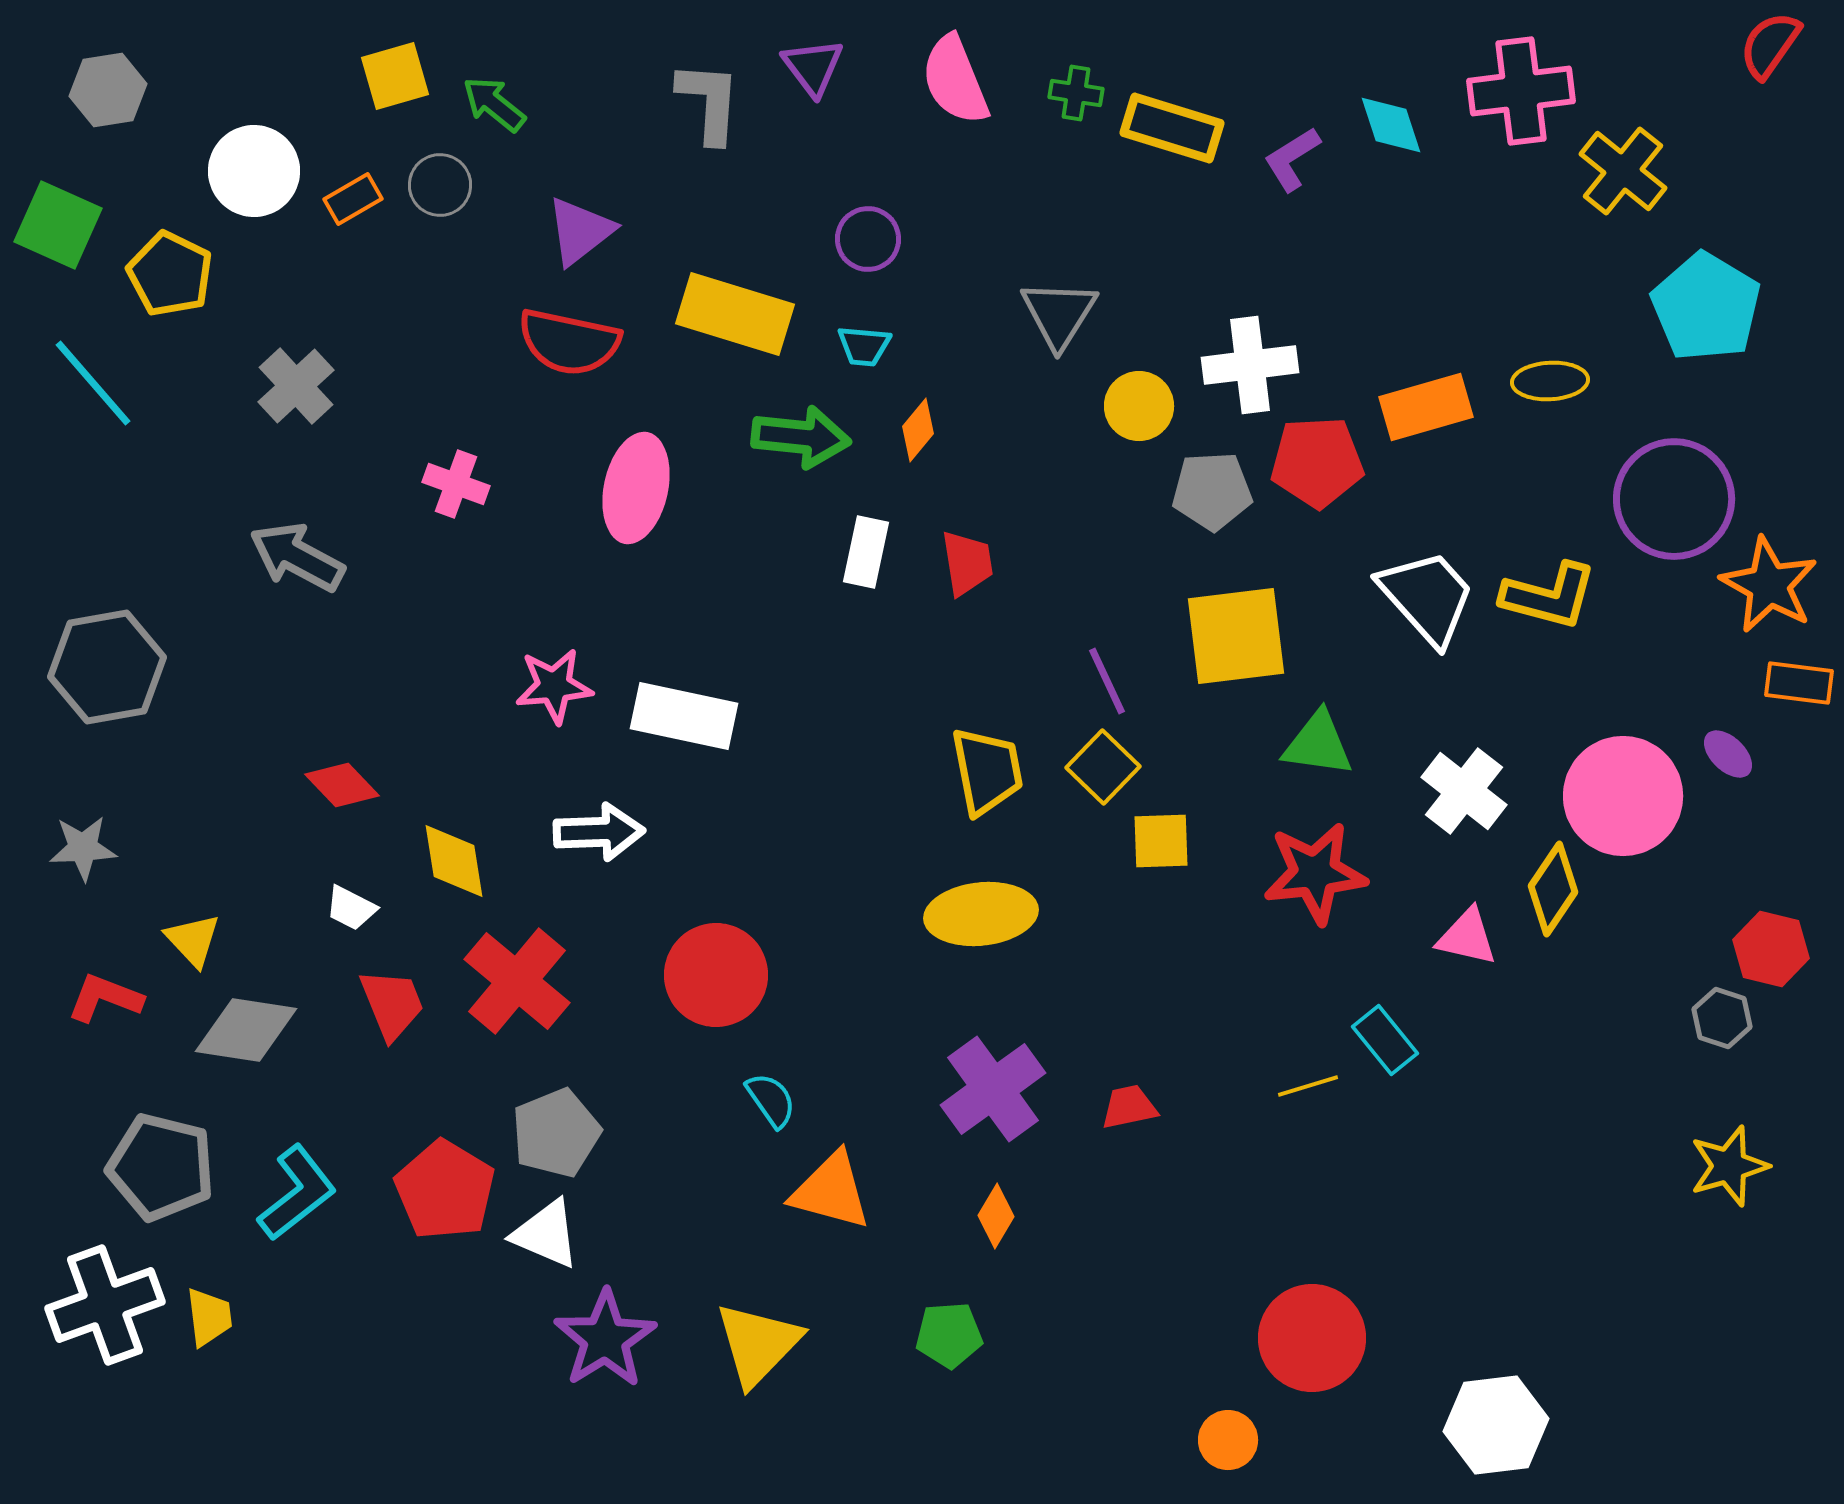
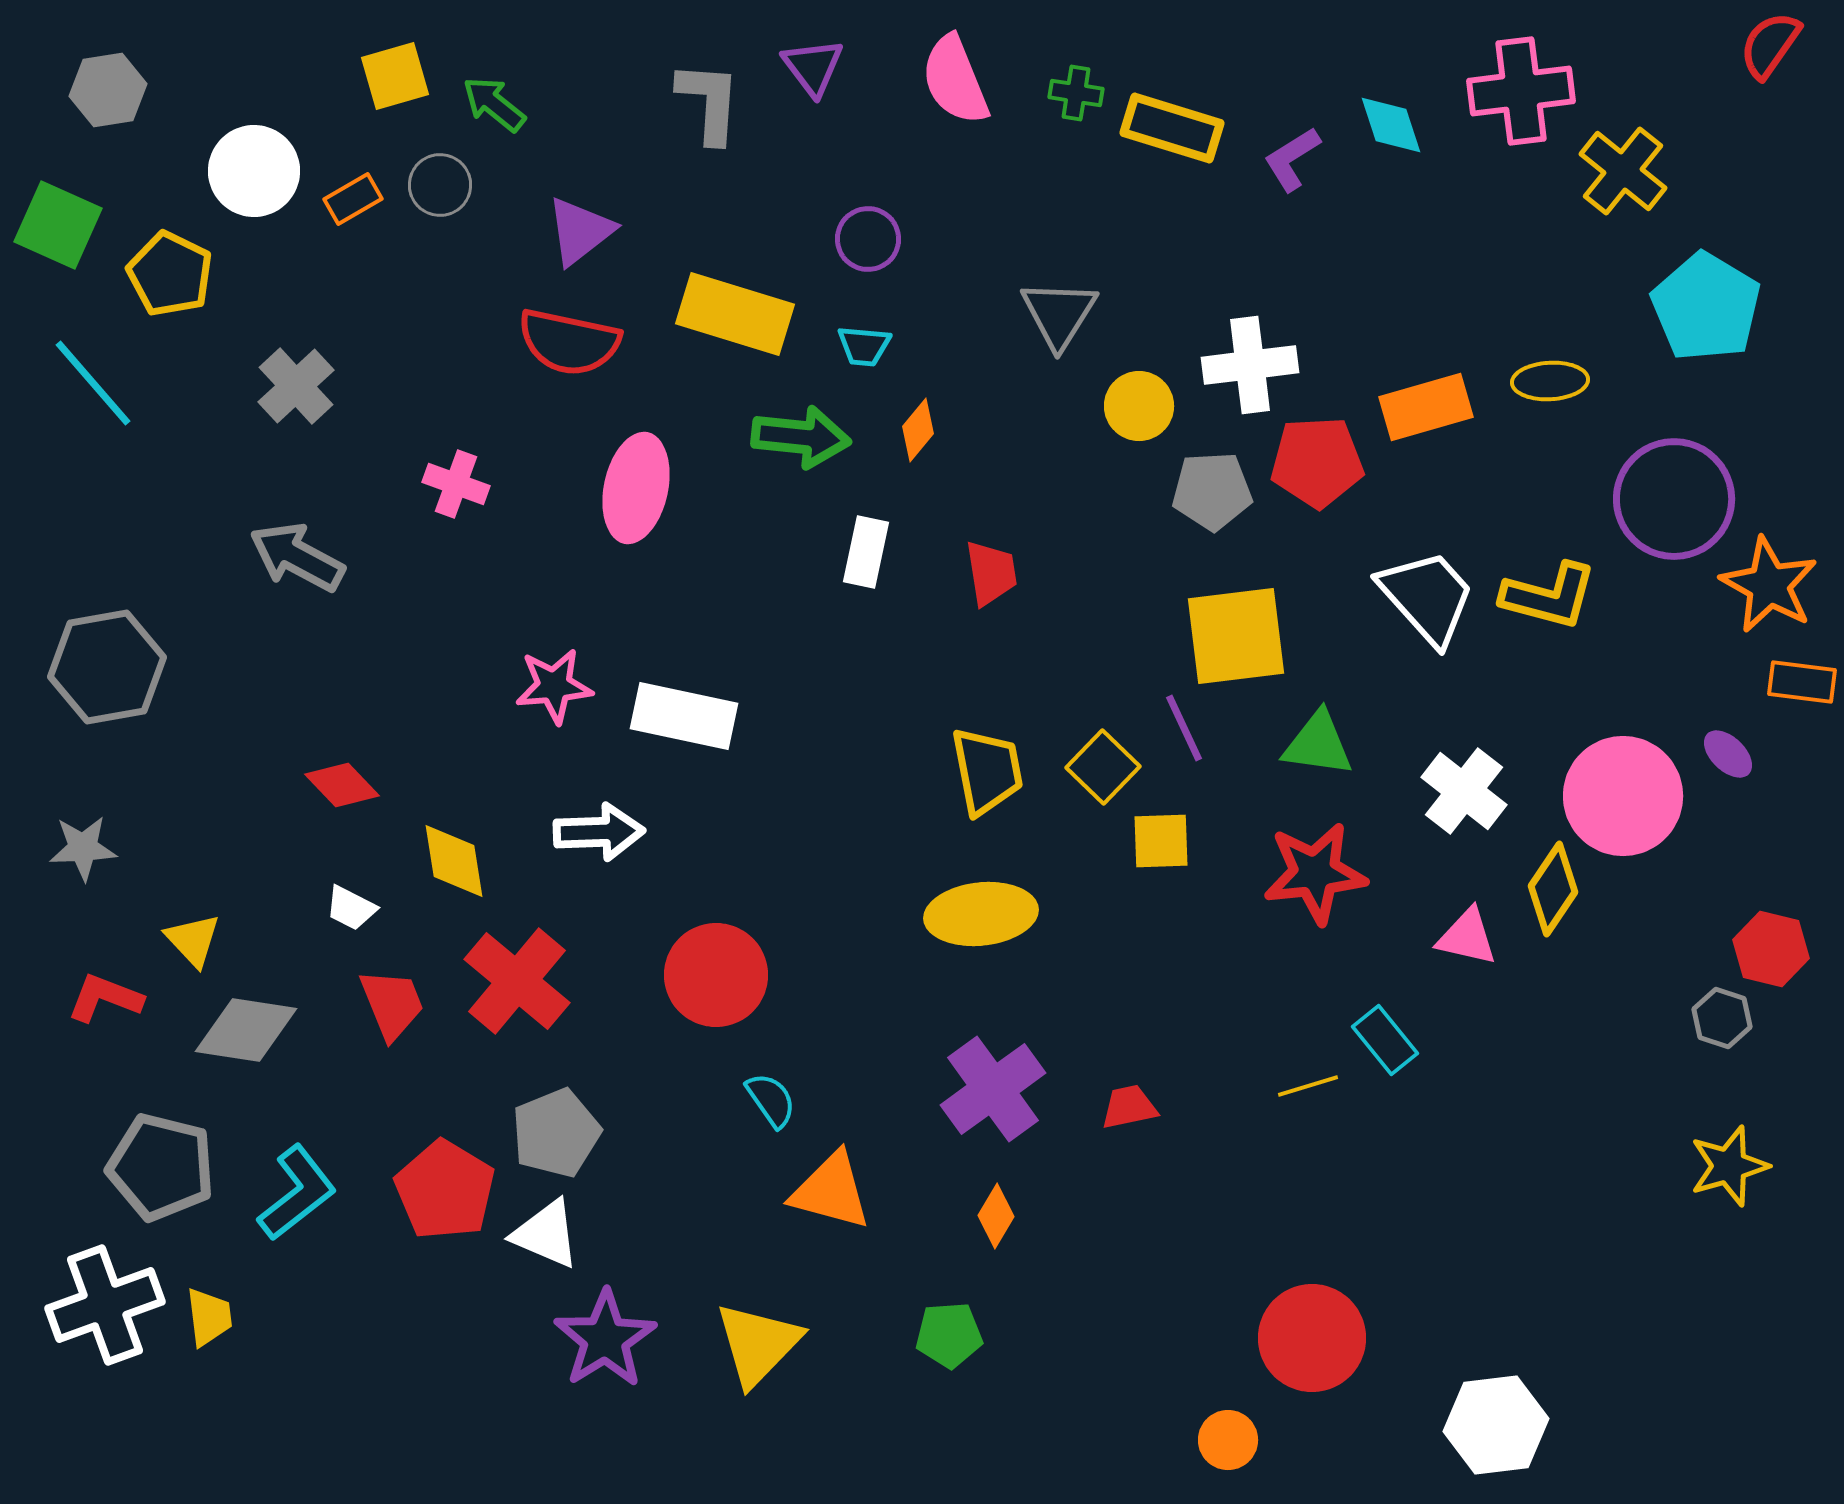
red trapezoid at (967, 563): moved 24 px right, 10 px down
purple line at (1107, 681): moved 77 px right, 47 px down
orange rectangle at (1799, 683): moved 3 px right, 1 px up
